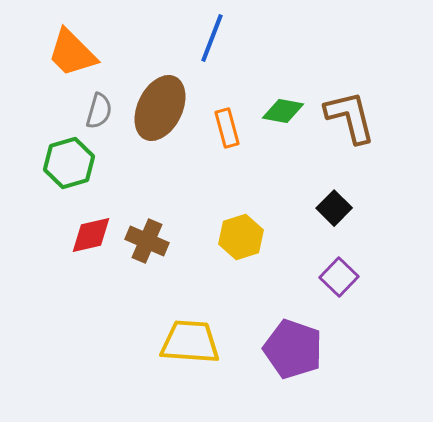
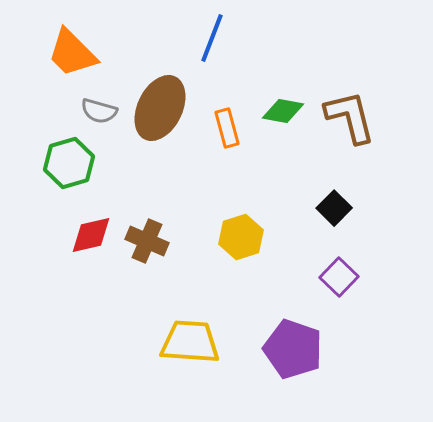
gray semicircle: rotated 90 degrees clockwise
